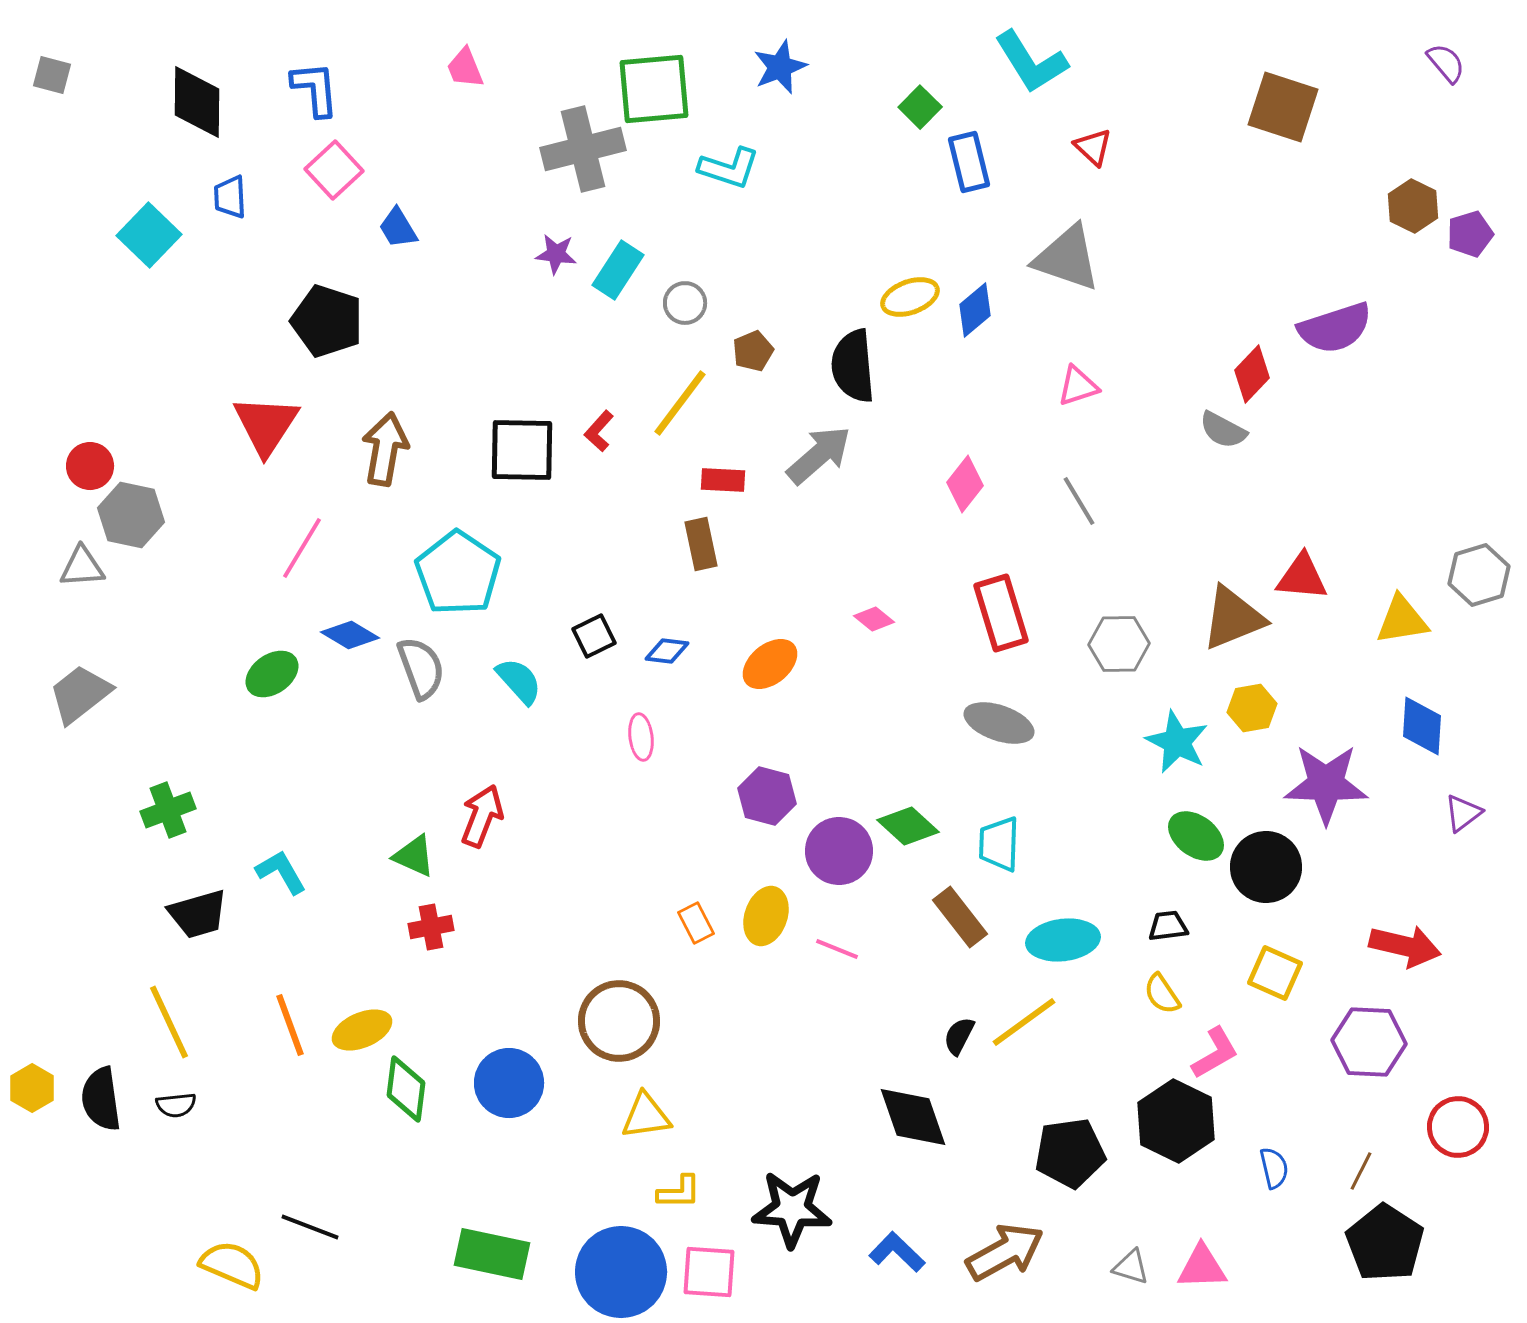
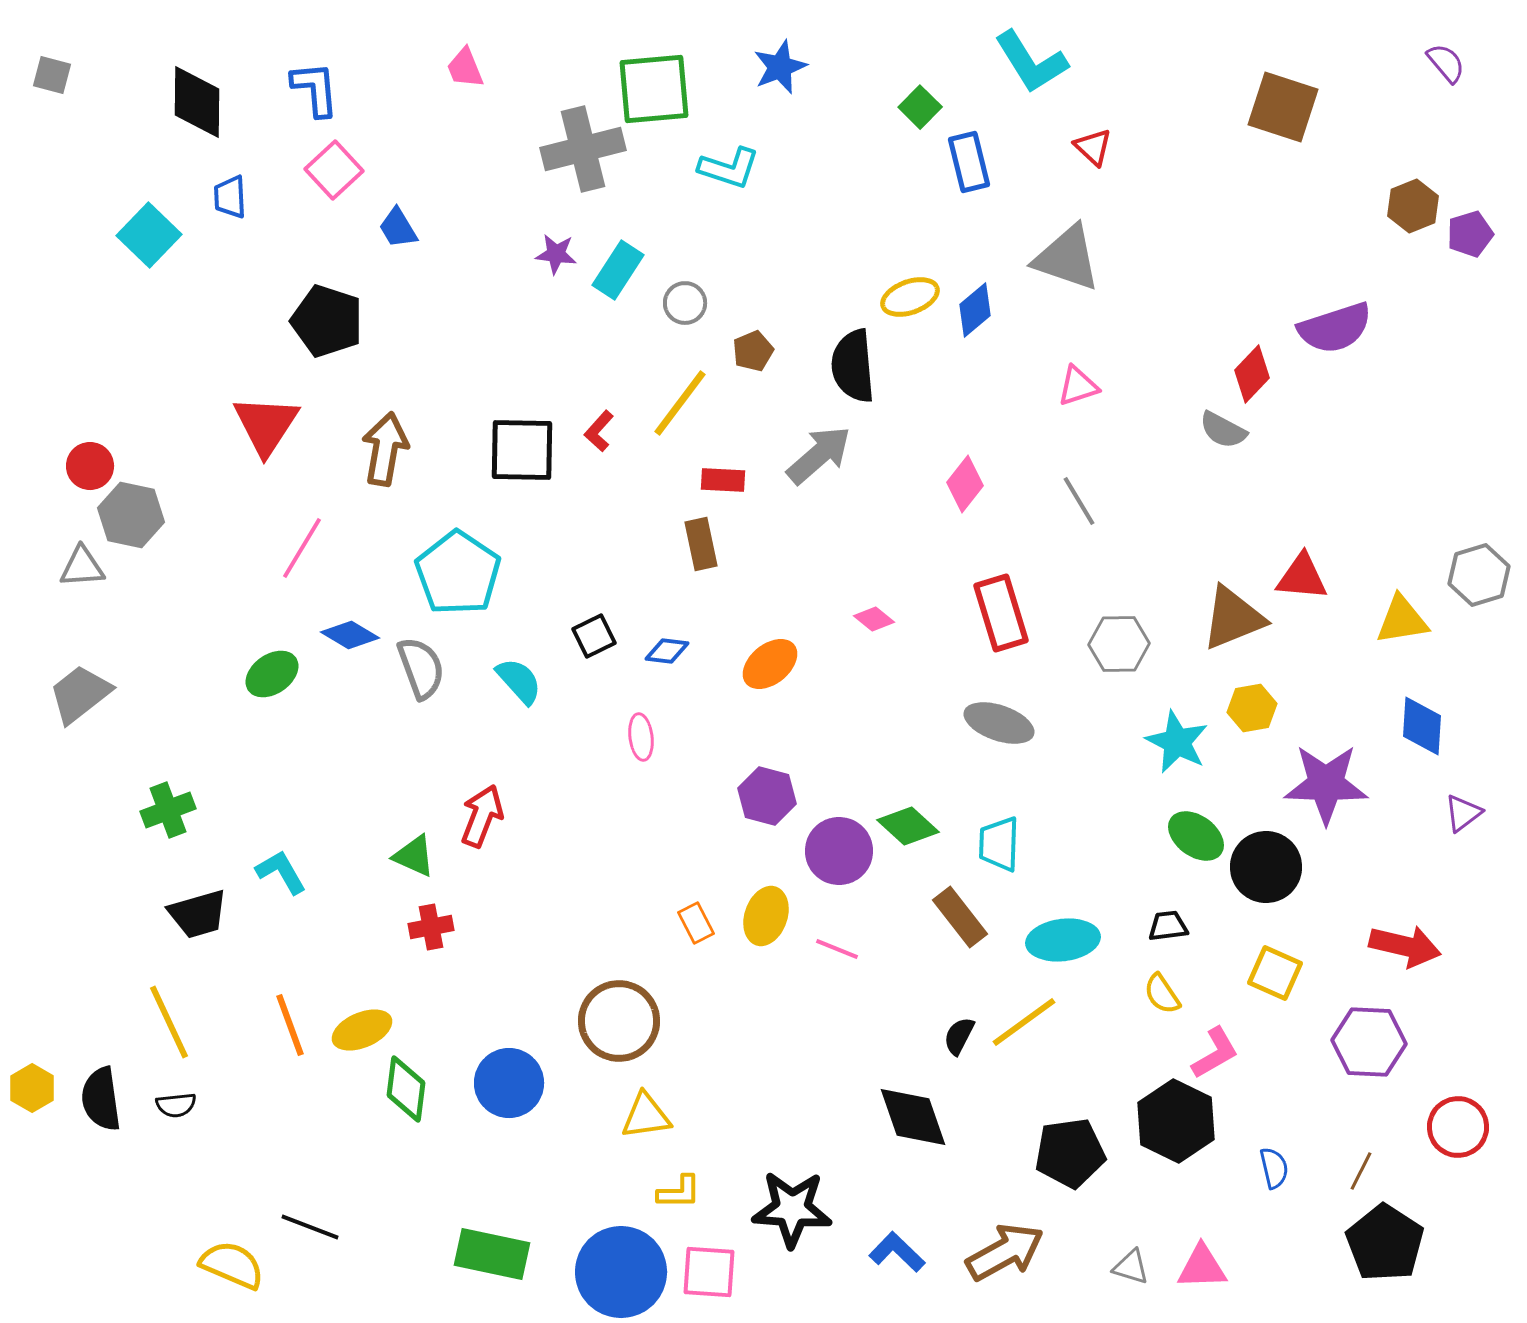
brown hexagon at (1413, 206): rotated 12 degrees clockwise
